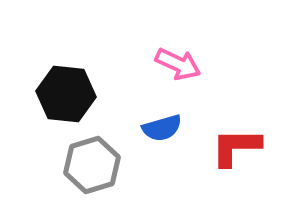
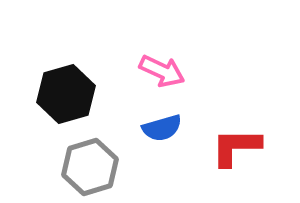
pink arrow: moved 16 px left, 7 px down
black hexagon: rotated 22 degrees counterclockwise
gray hexagon: moved 2 px left, 2 px down
